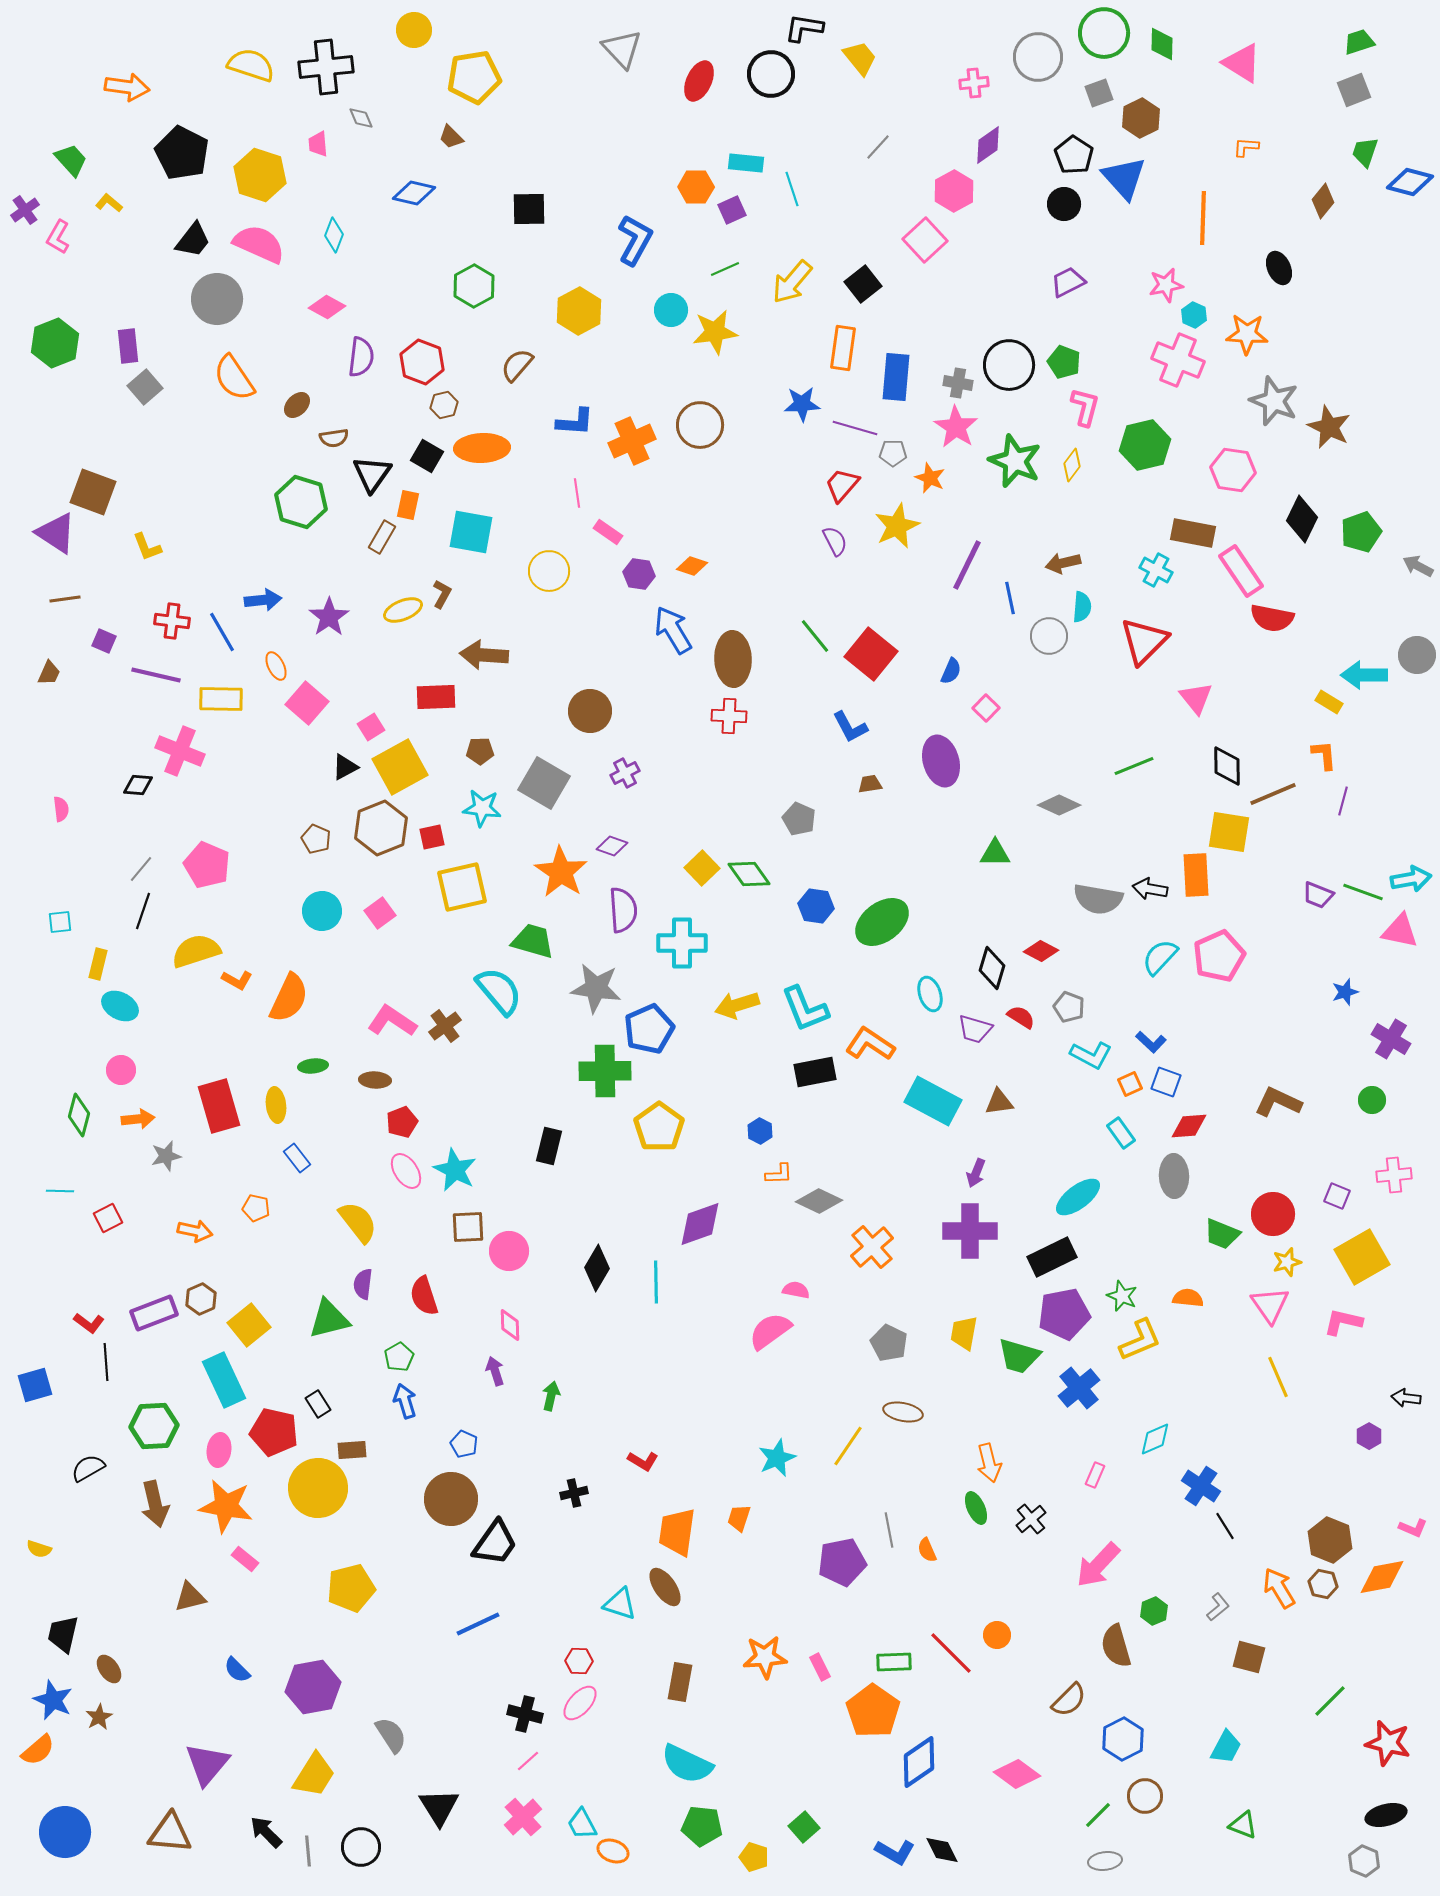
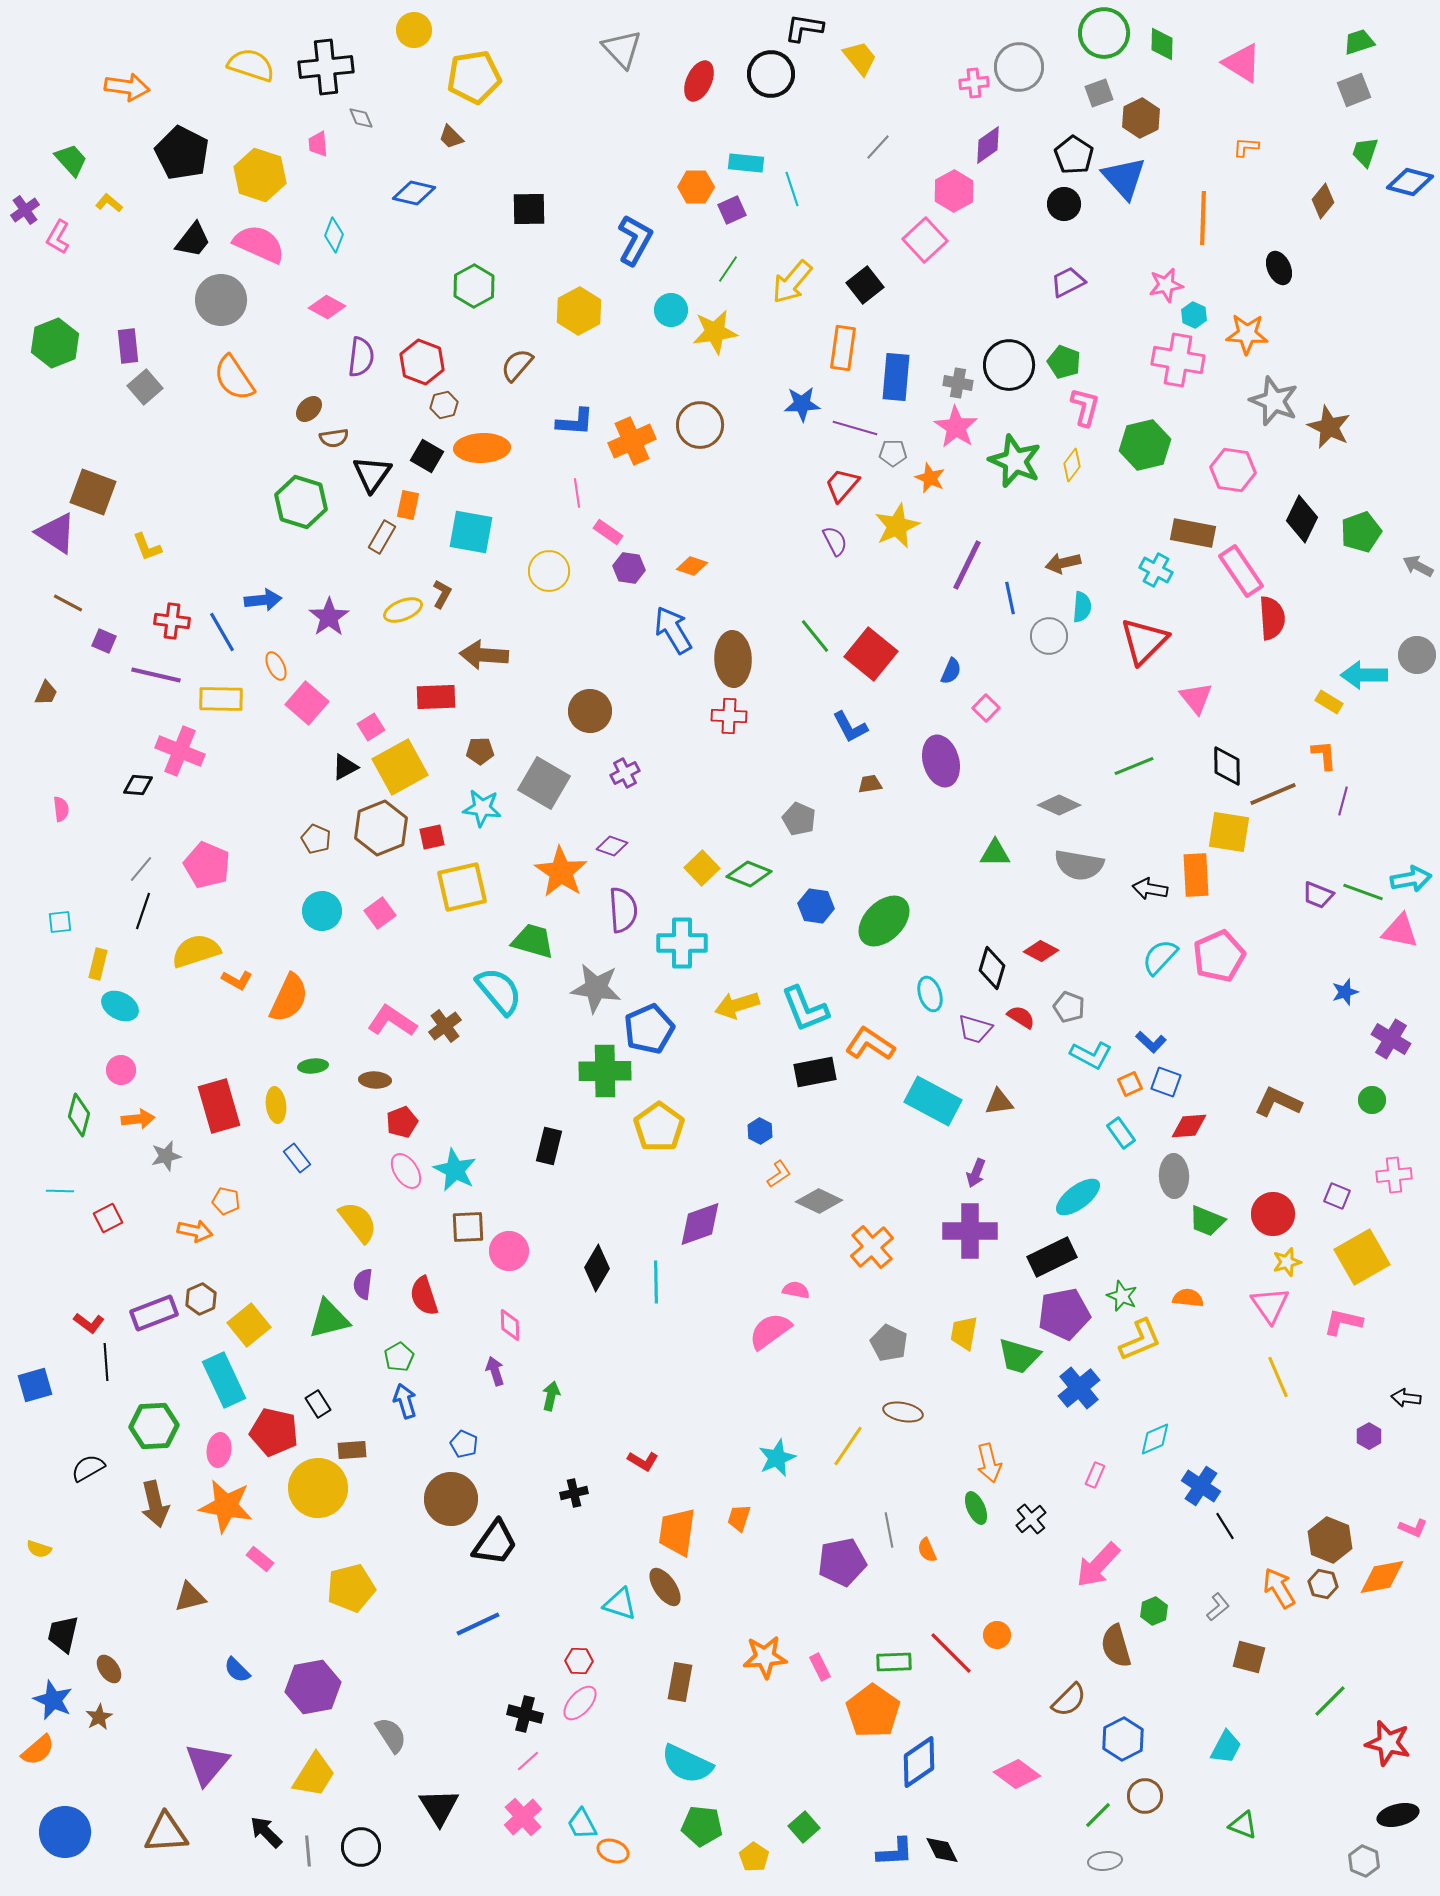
gray circle at (1038, 57): moved 19 px left, 10 px down
green line at (725, 269): moved 3 px right; rotated 32 degrees counterclockwise
black square at (863, 284): moved 2 px right, 1 px down
gray circle at (217, 299): moved 4 px right, 1 px down
pink cross at (1178, 360): rotated 12 degrees counterclockwise
brown ellipse at (297, 405): moved 12 px right, 4 px down
purple hexagon at (639, 574): moved 10 px left, 6 px up
brown line at (65, 599): moved 3 px right, 4 px down; rotated 36 degrees clockwise
red semicircle at (1272, 618): rotated 105 degrees counterclockwise
brown trapezoid at (49, 673): moved 3 px left, 20 px down
green diamond at (749, 874): rotated 33 degrees counterclockwise
gray semicircle at (1098, 899): moved 19 px left, 34 px up
green ellipse at (882, 922): moved 2 px right, 1 px up; rotated 8 degrees counterclockwise
orange L-shape at (779, 1174): rotated 32 degrees counterclockwise
orange pentagon at (256, 1208): moved 30 px left, 7 px up
green trapezoid at (1222, 1234): moved 15 px left, 13 px up
pink rectangle at (245, 1559): moved 15 px right
black ellipse at (1386, 1815): moved 12 px right
brown triangle at (170, 1833): moved 4 px left; rotated 9 degrees counterclockwise
blue L-shape at (895, 1852): rotated 33 degrees counterclockwise
yellow pentagon at (754, 1857): rotated 16 degrees clockwise
